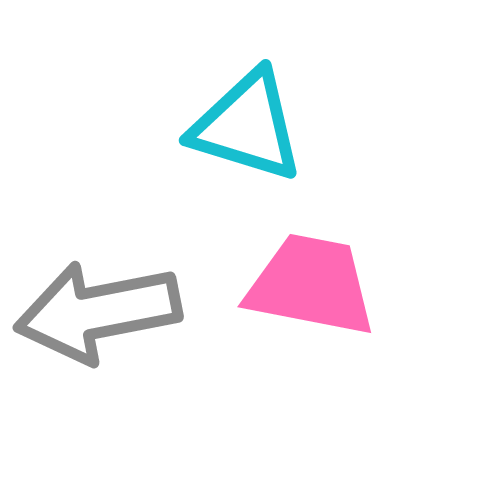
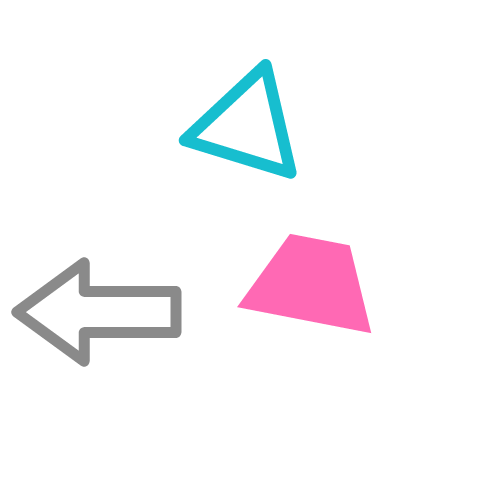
gray arrow: rotated 11 degrees clockwise
